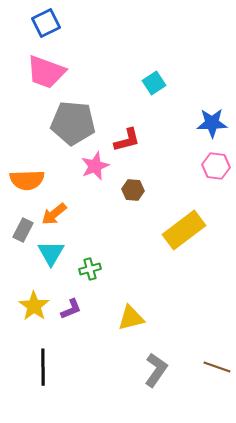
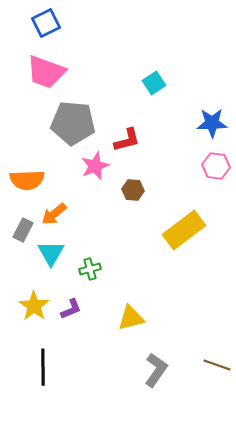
brown line: moved 2 px up
